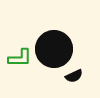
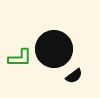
black semicircle: rotated 12 degrees counterclockwise
